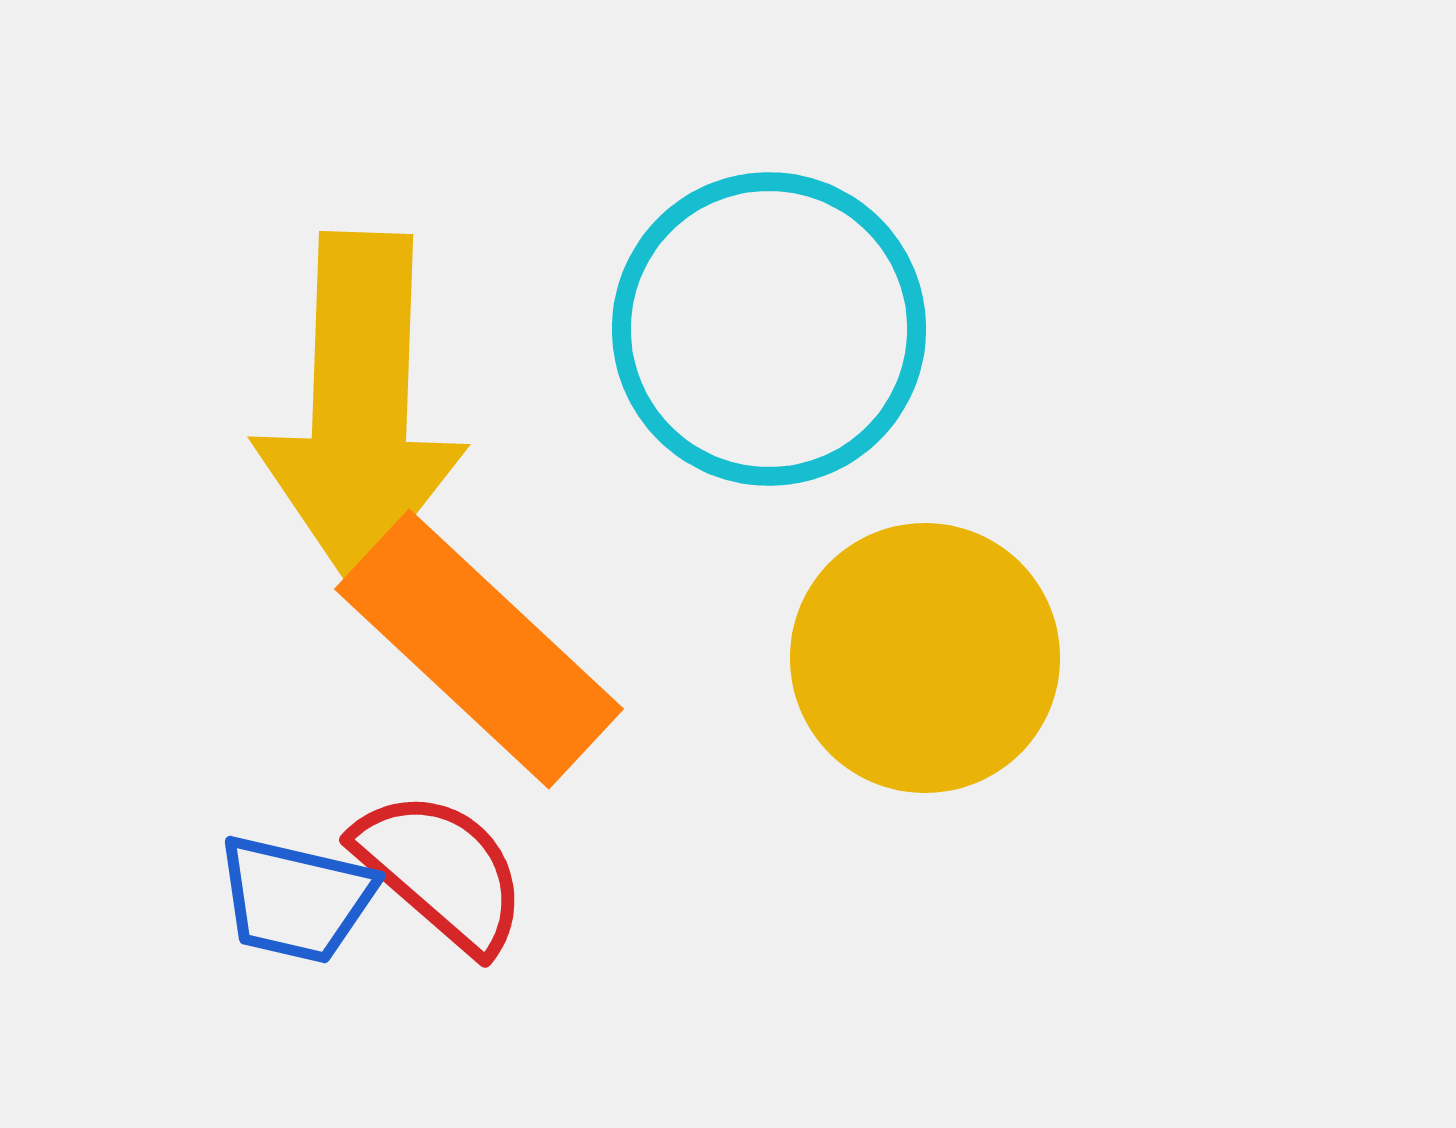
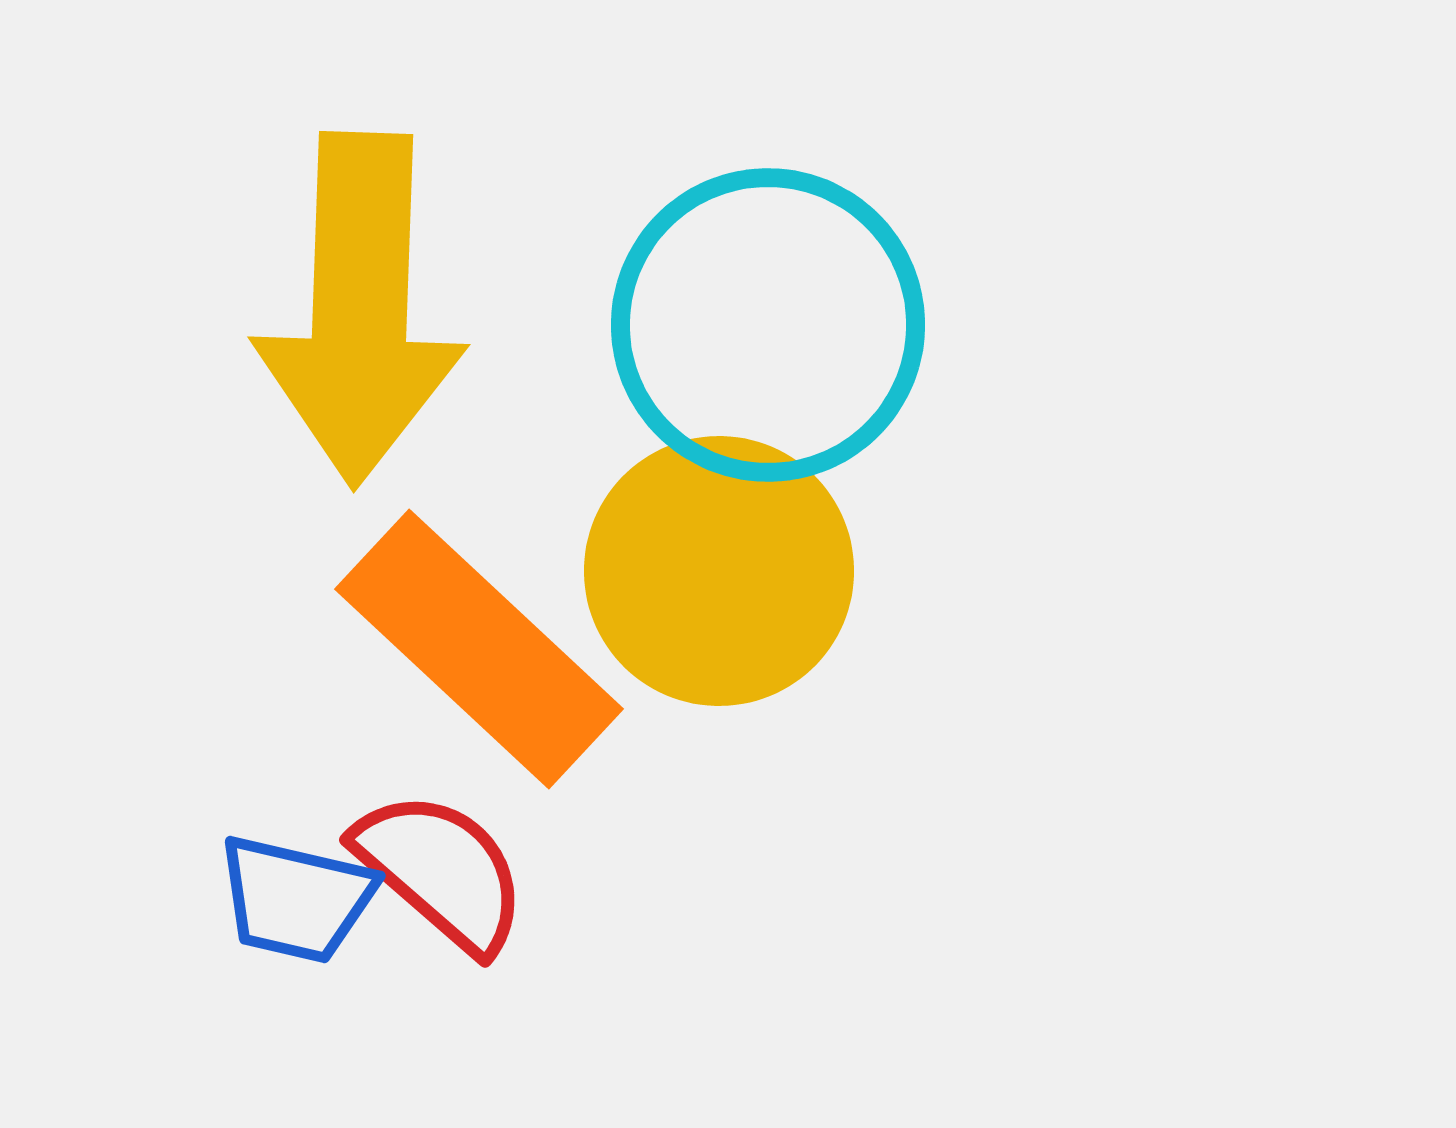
cyan circle: moved 1 px left, 4 px up
yellow arrow: moved 100 px up
yellow circle: moved 206 px left, 87 px up
